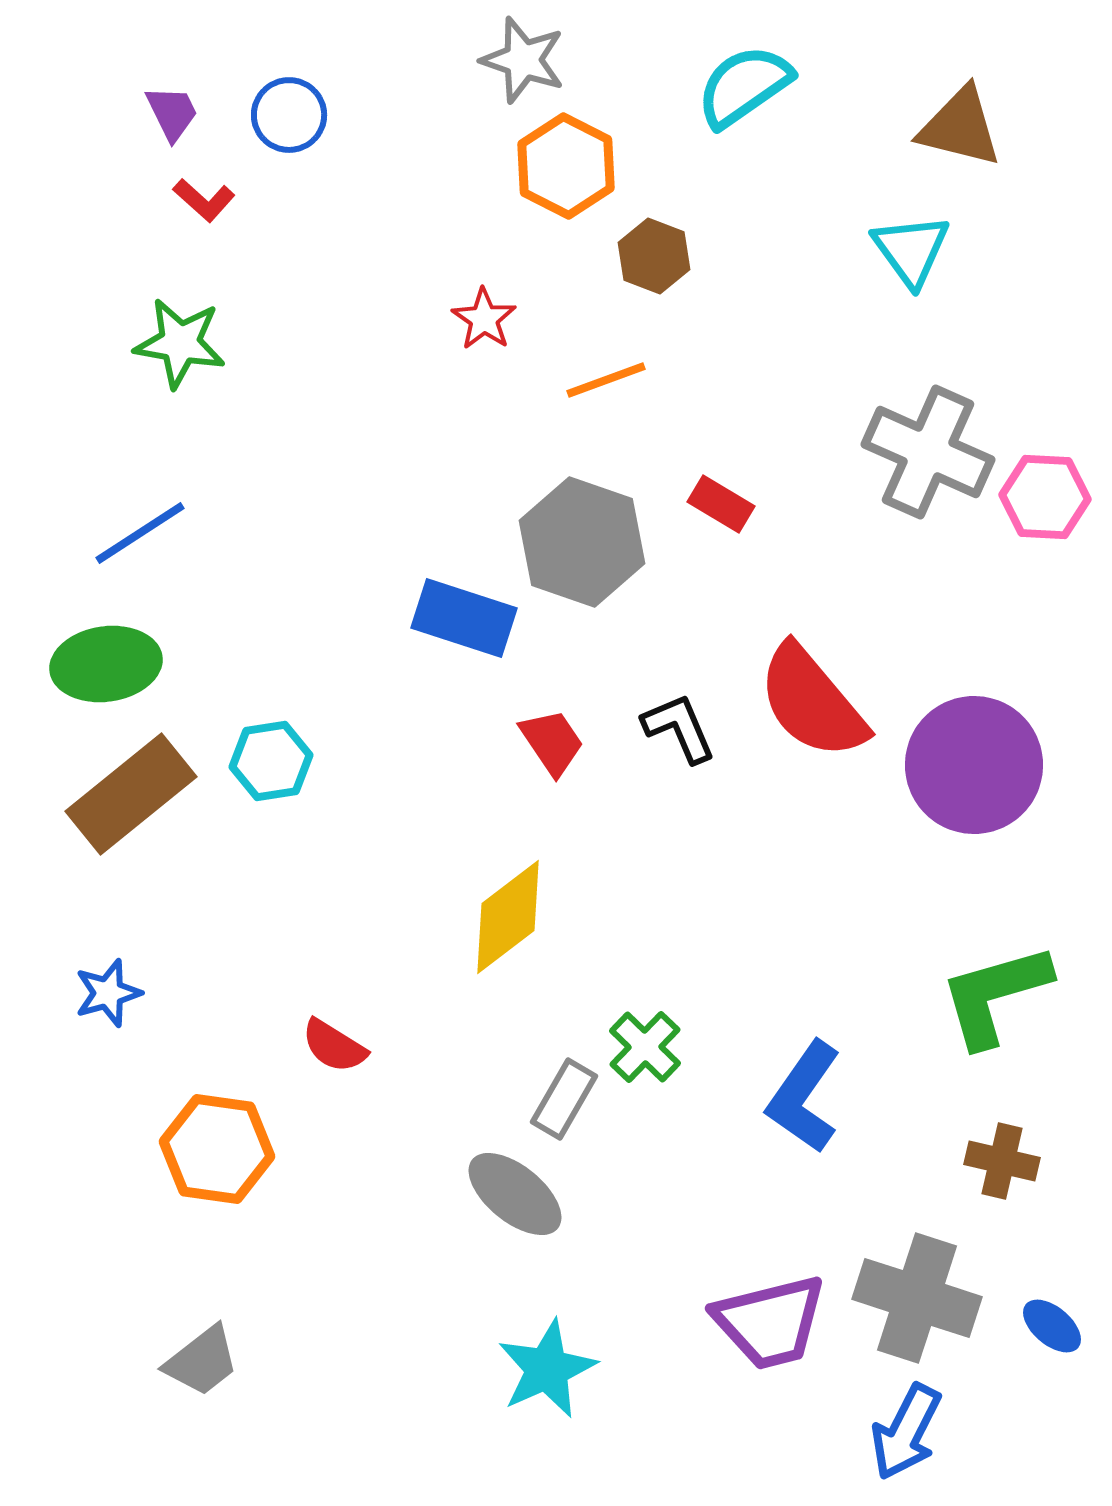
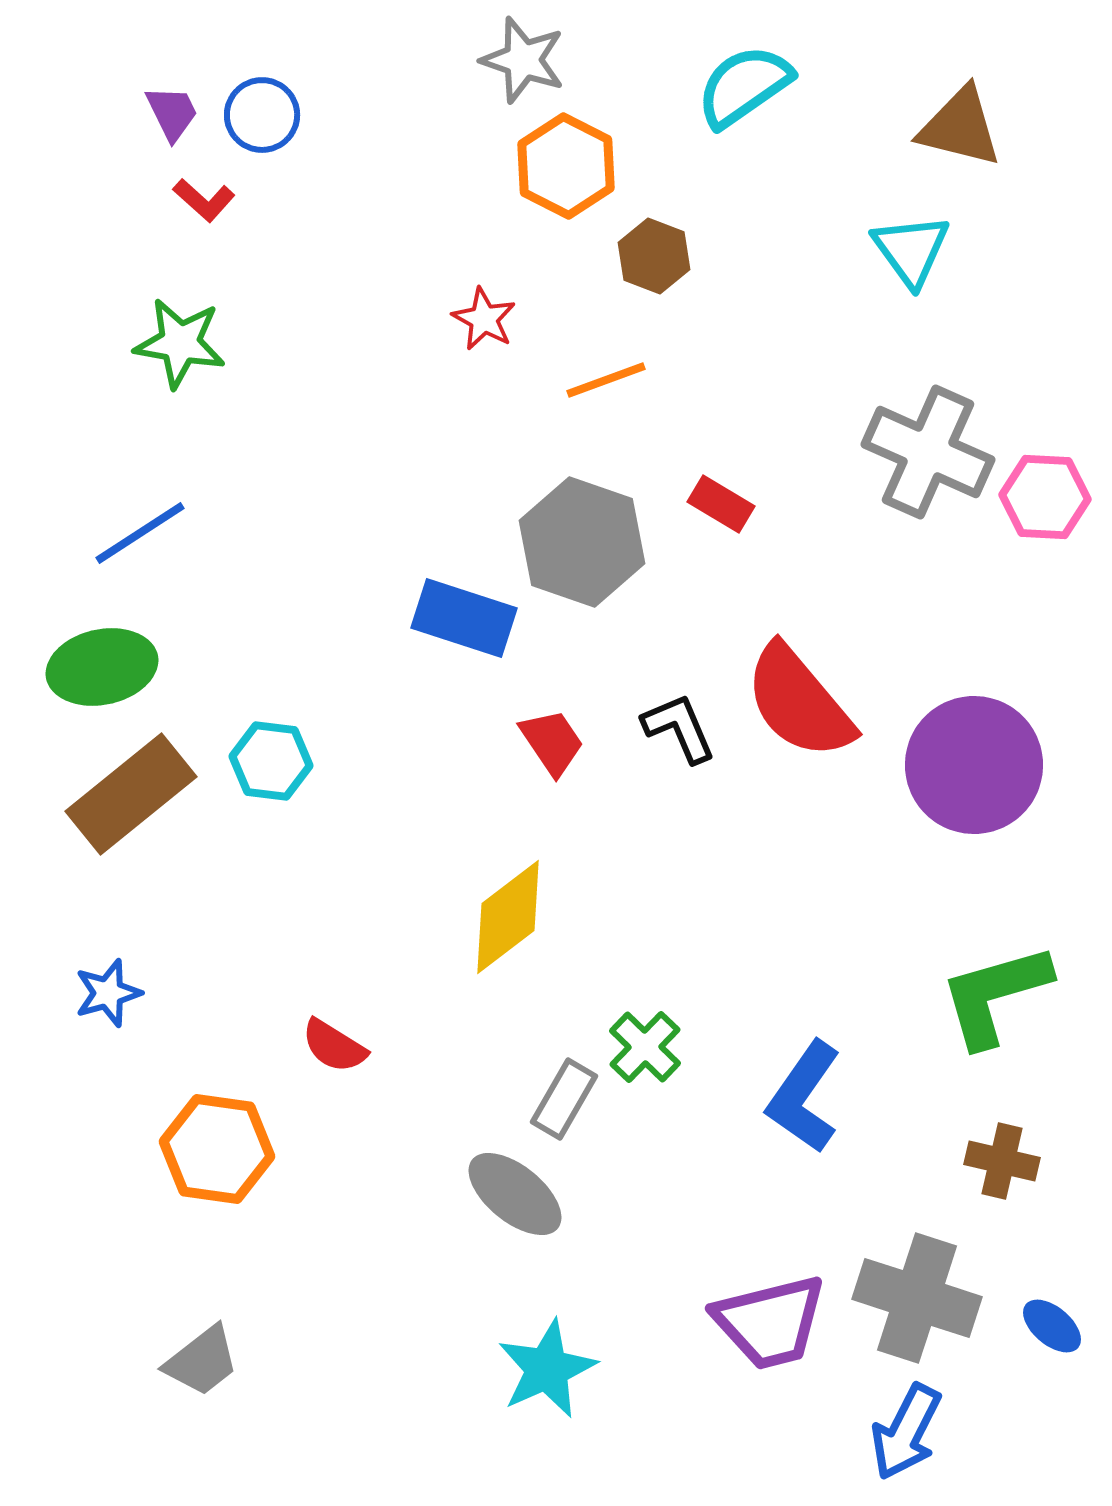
blue circle at (289, 115): moved 27 px left
red star at (484, 319): rotated 6 degrees counterclockwise
green ellipse at (106, 664): moved 4 px left, 3 px down; rotated 4 degrees counterclockwise
red semicircle at (812, 702): moved 13 px left
cyan hexagon at (271, 761): rotated 16 degrees clockwise
